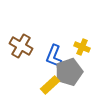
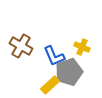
blue L-shape: rotated 45 degrees counterclockwise
